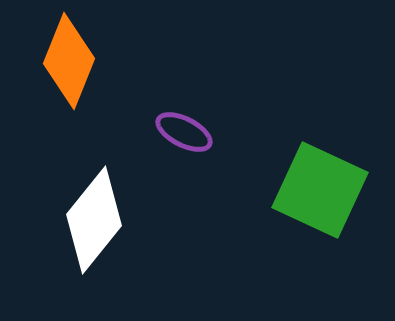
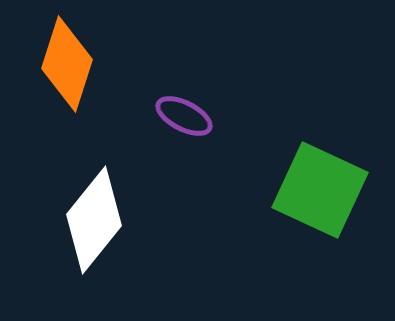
orange diamond: moved 2 px left, 3 px down; rotated 4 degrees counterclockwise
purple ellipse: moved 16 px up
